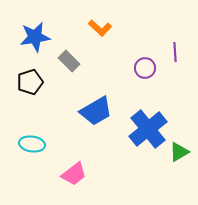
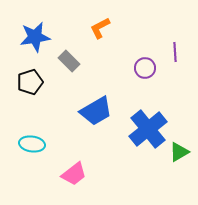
orange L-shape: rotated 110 degrees clockwise
